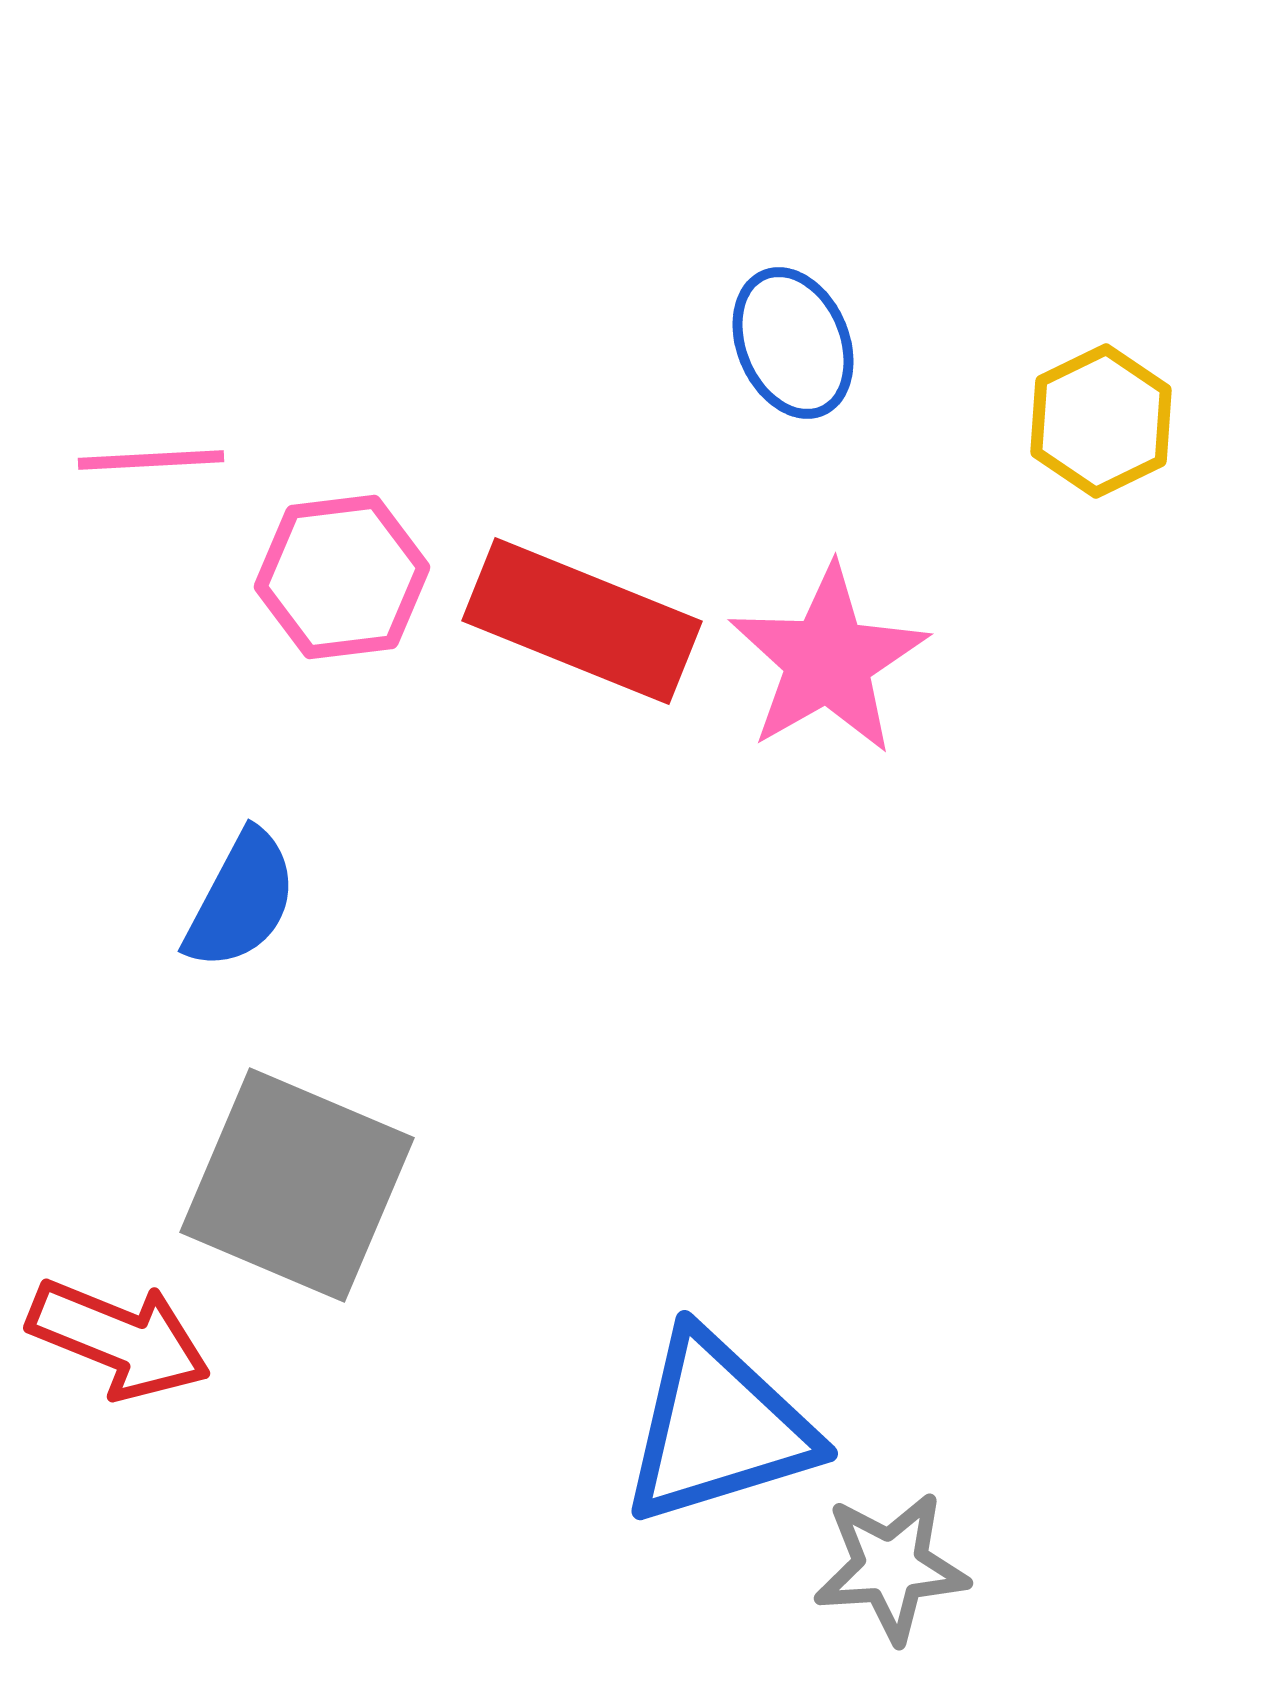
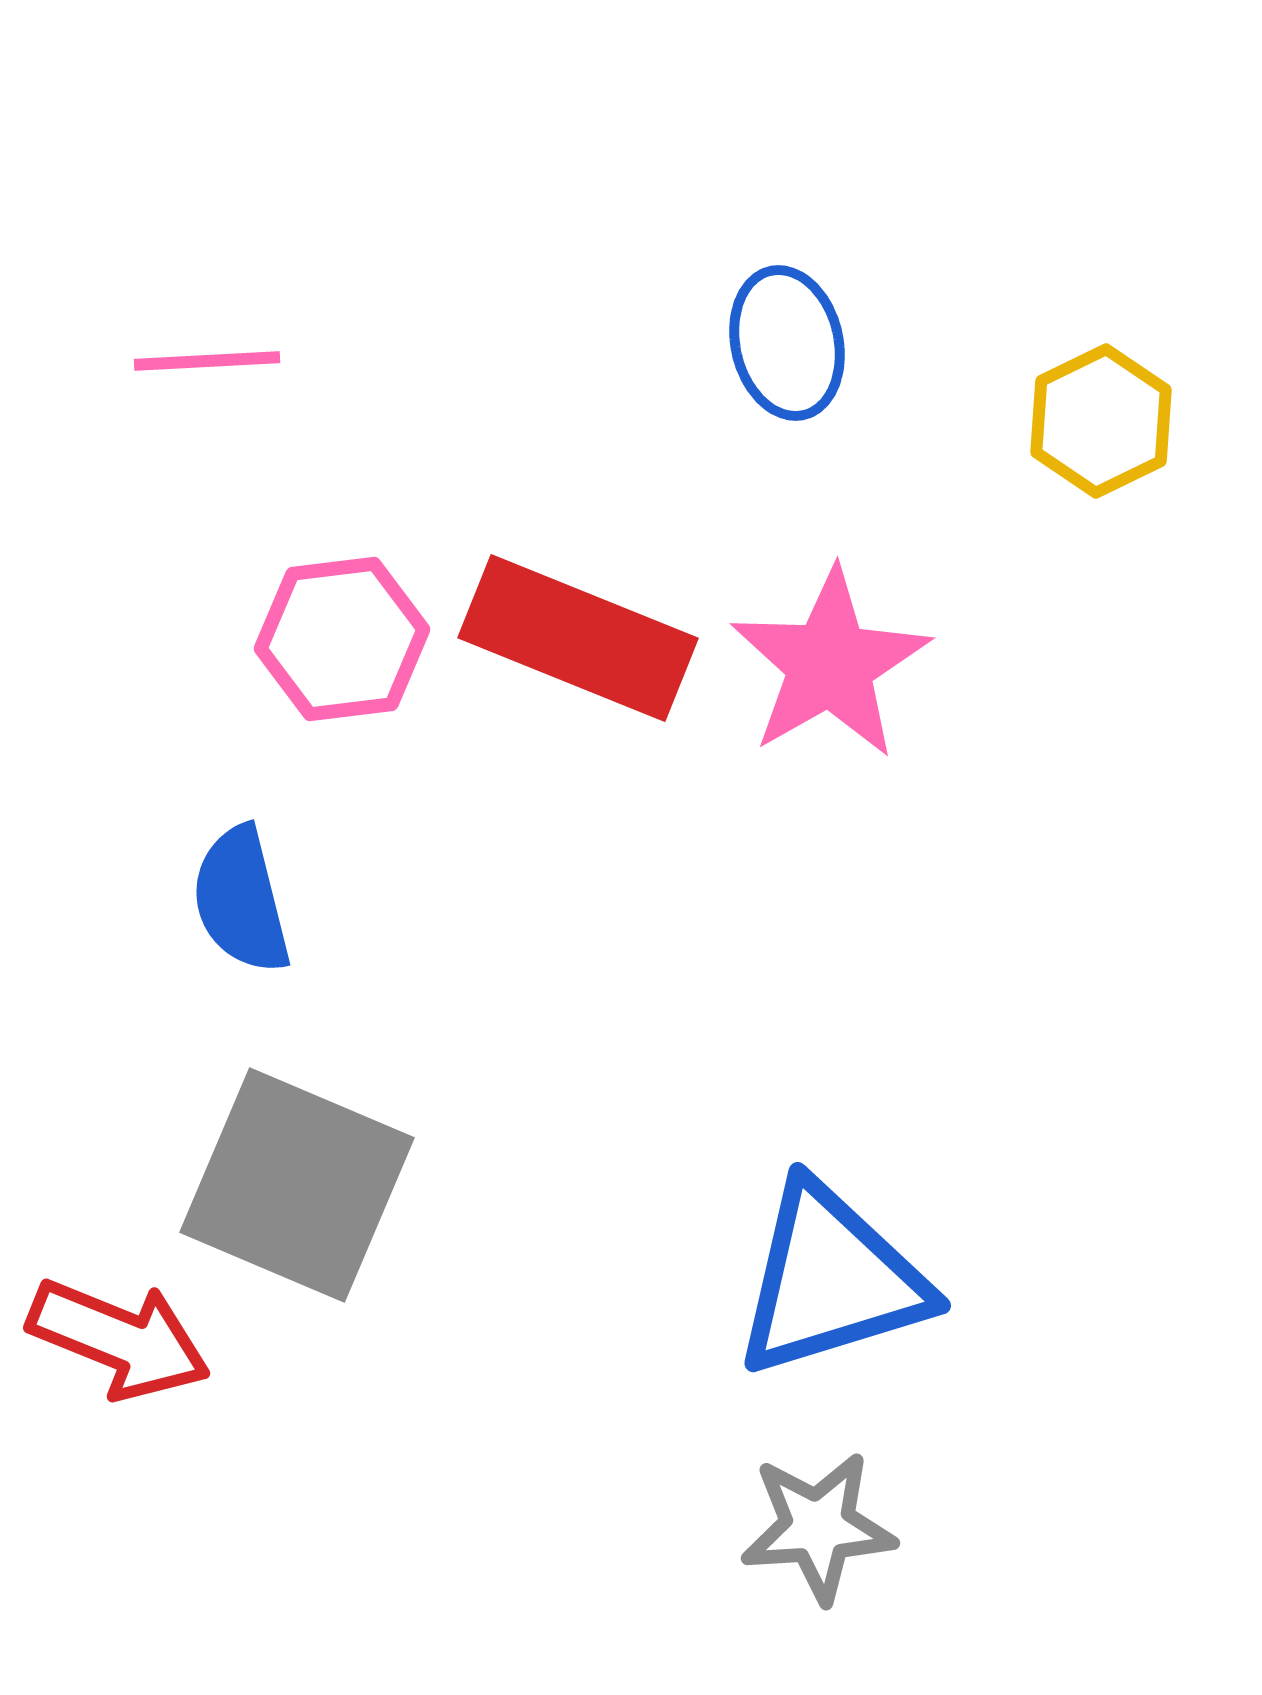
blue ellipse: moved 6 px left; rotated 10 degrees clockwise
pink line: moved 56 px right, 99 px up
pink hexagon: moved 62 px down
red rectangle: moved 4 px left, 17 px down
pink star: moved 2 px right, 4 px down
blue semicircle: rotated 138 degrees clockwise
blue triangle: moved 113 px right, 148 px up
gray star: moved 73 px left, 40 px up
